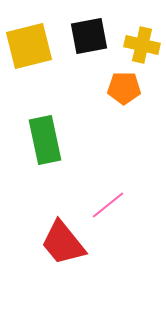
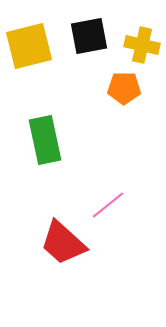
red trapezoid: rotated 9 degrees counterclockwise
